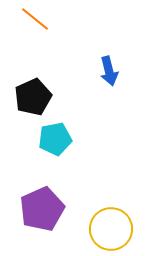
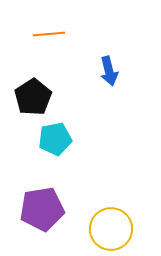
orange line: moved 14 px right, 15 px down; rotated 44 degrees counterclockwise
black pentagon: rotated 9 degrees counterclockwise
purple pentagon: rotated 15 degrees clockwise
